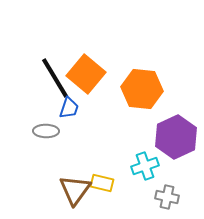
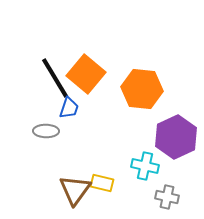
cyan cross: rotated 32 degrees clockwise
